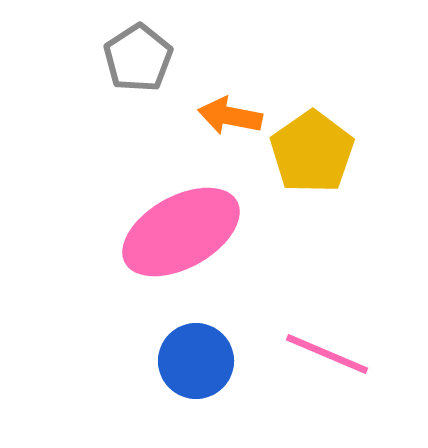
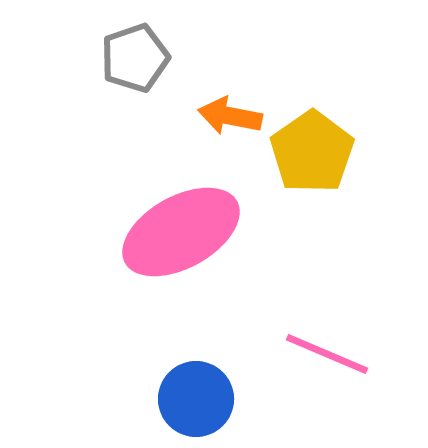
gray pentagon: moved 3 px left; rotated 14 degrees clockwise
blue circle: moved 38 px down
